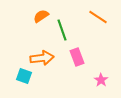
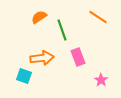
orange semicircle: moved 2 px left, 1 px down
pink rectangle: moved 1 px right
